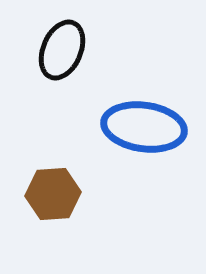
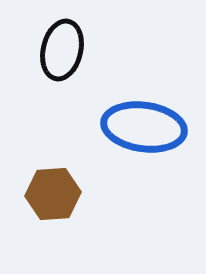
black ellipse: rotated 10 degrees counterclockwise
